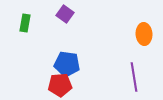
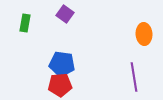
blue pentagon: moved 5 px left
